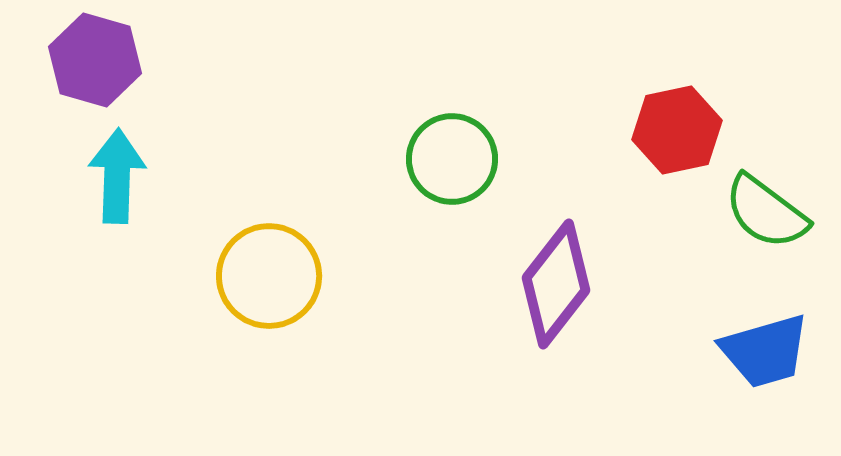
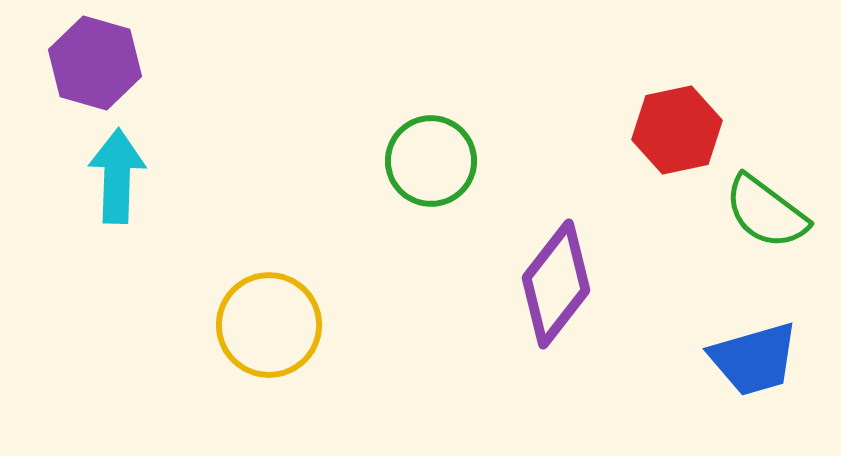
purple hexagon: moved 3 px down
green circle: moved 21 px left, 2 px down
yellow circle: moved 49 px down
blue trapezoid: moved 11 px left, 8 px down
